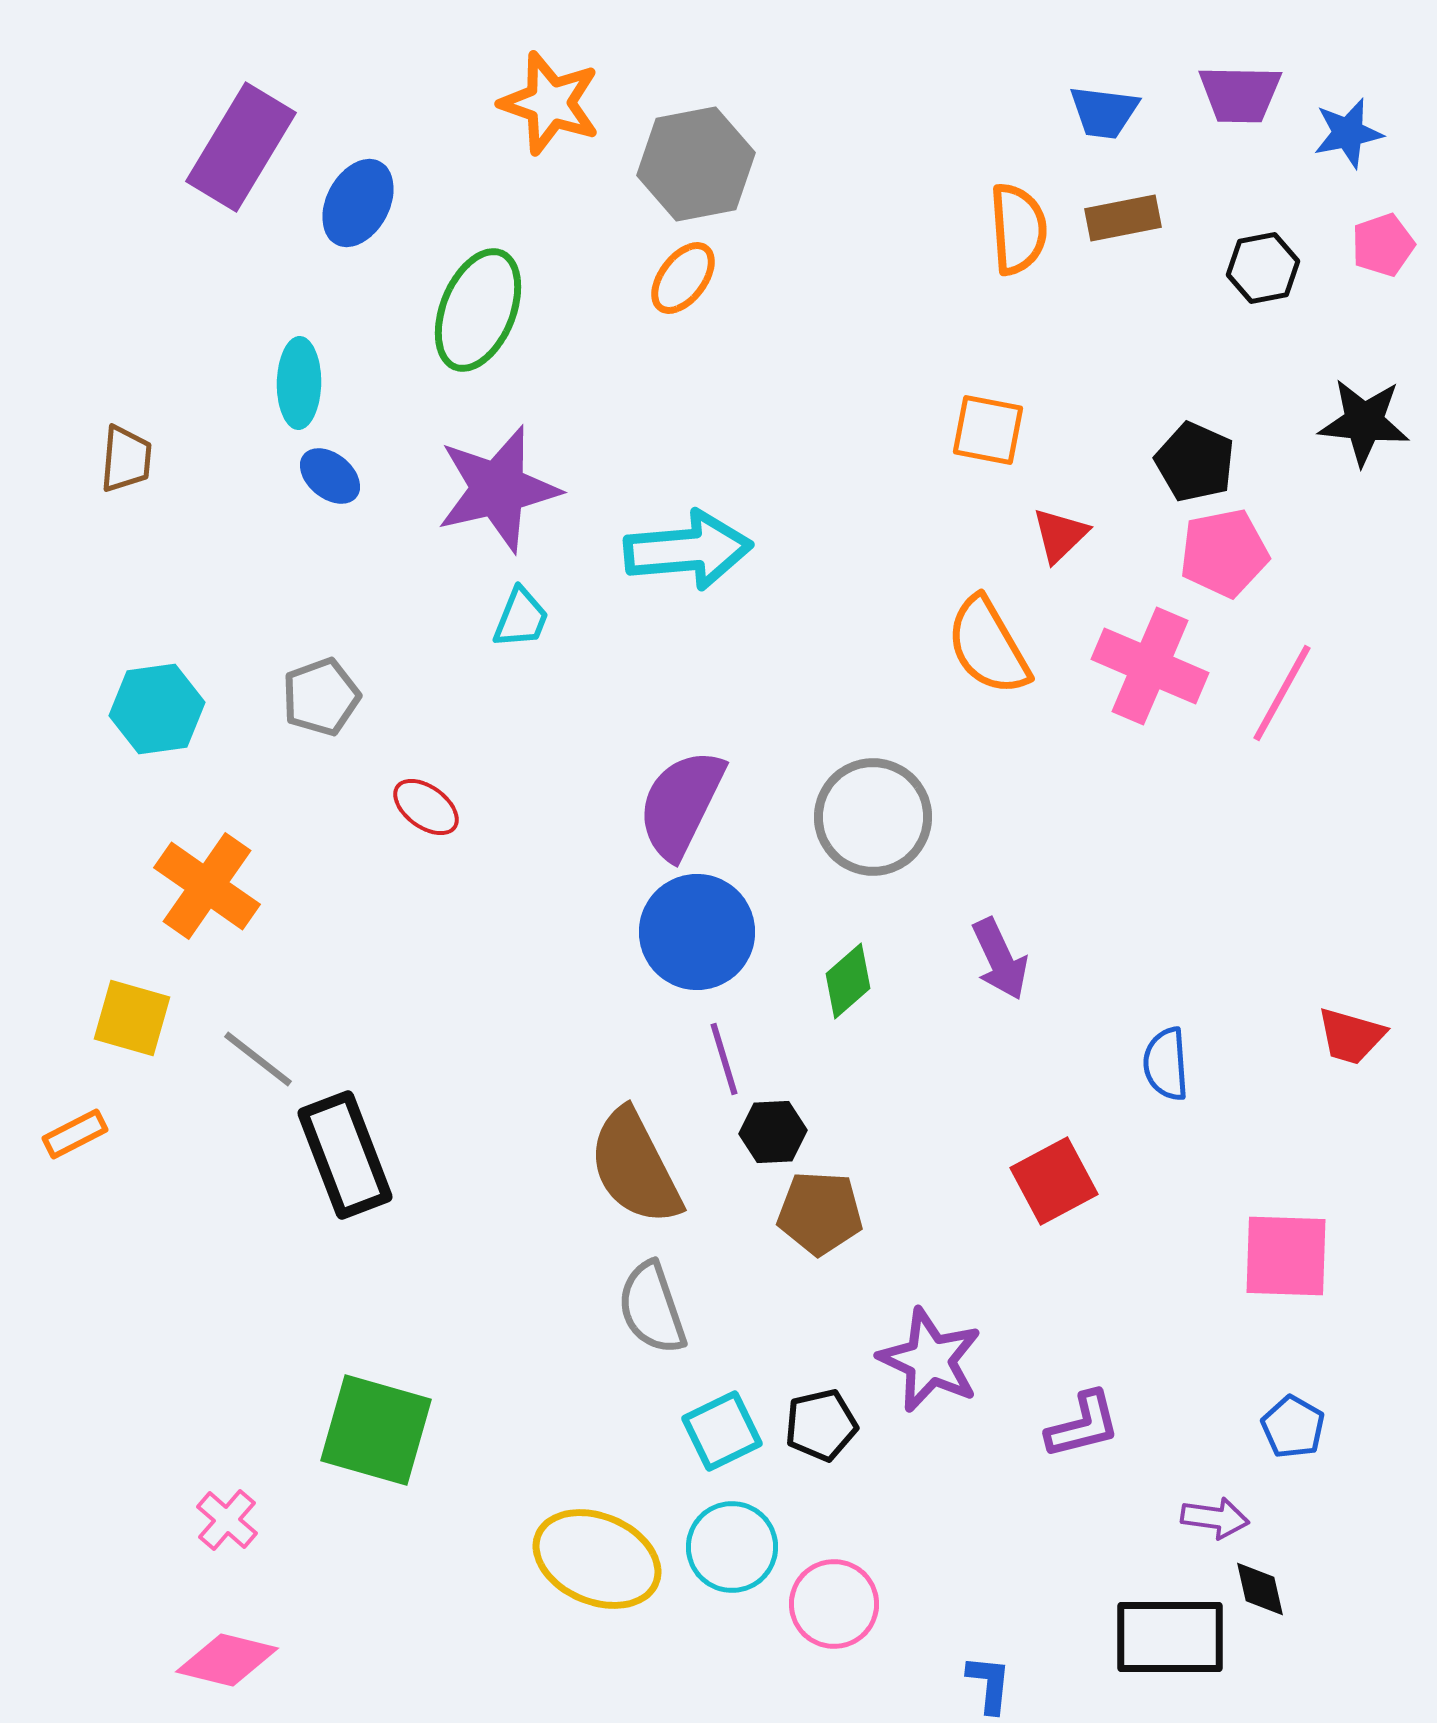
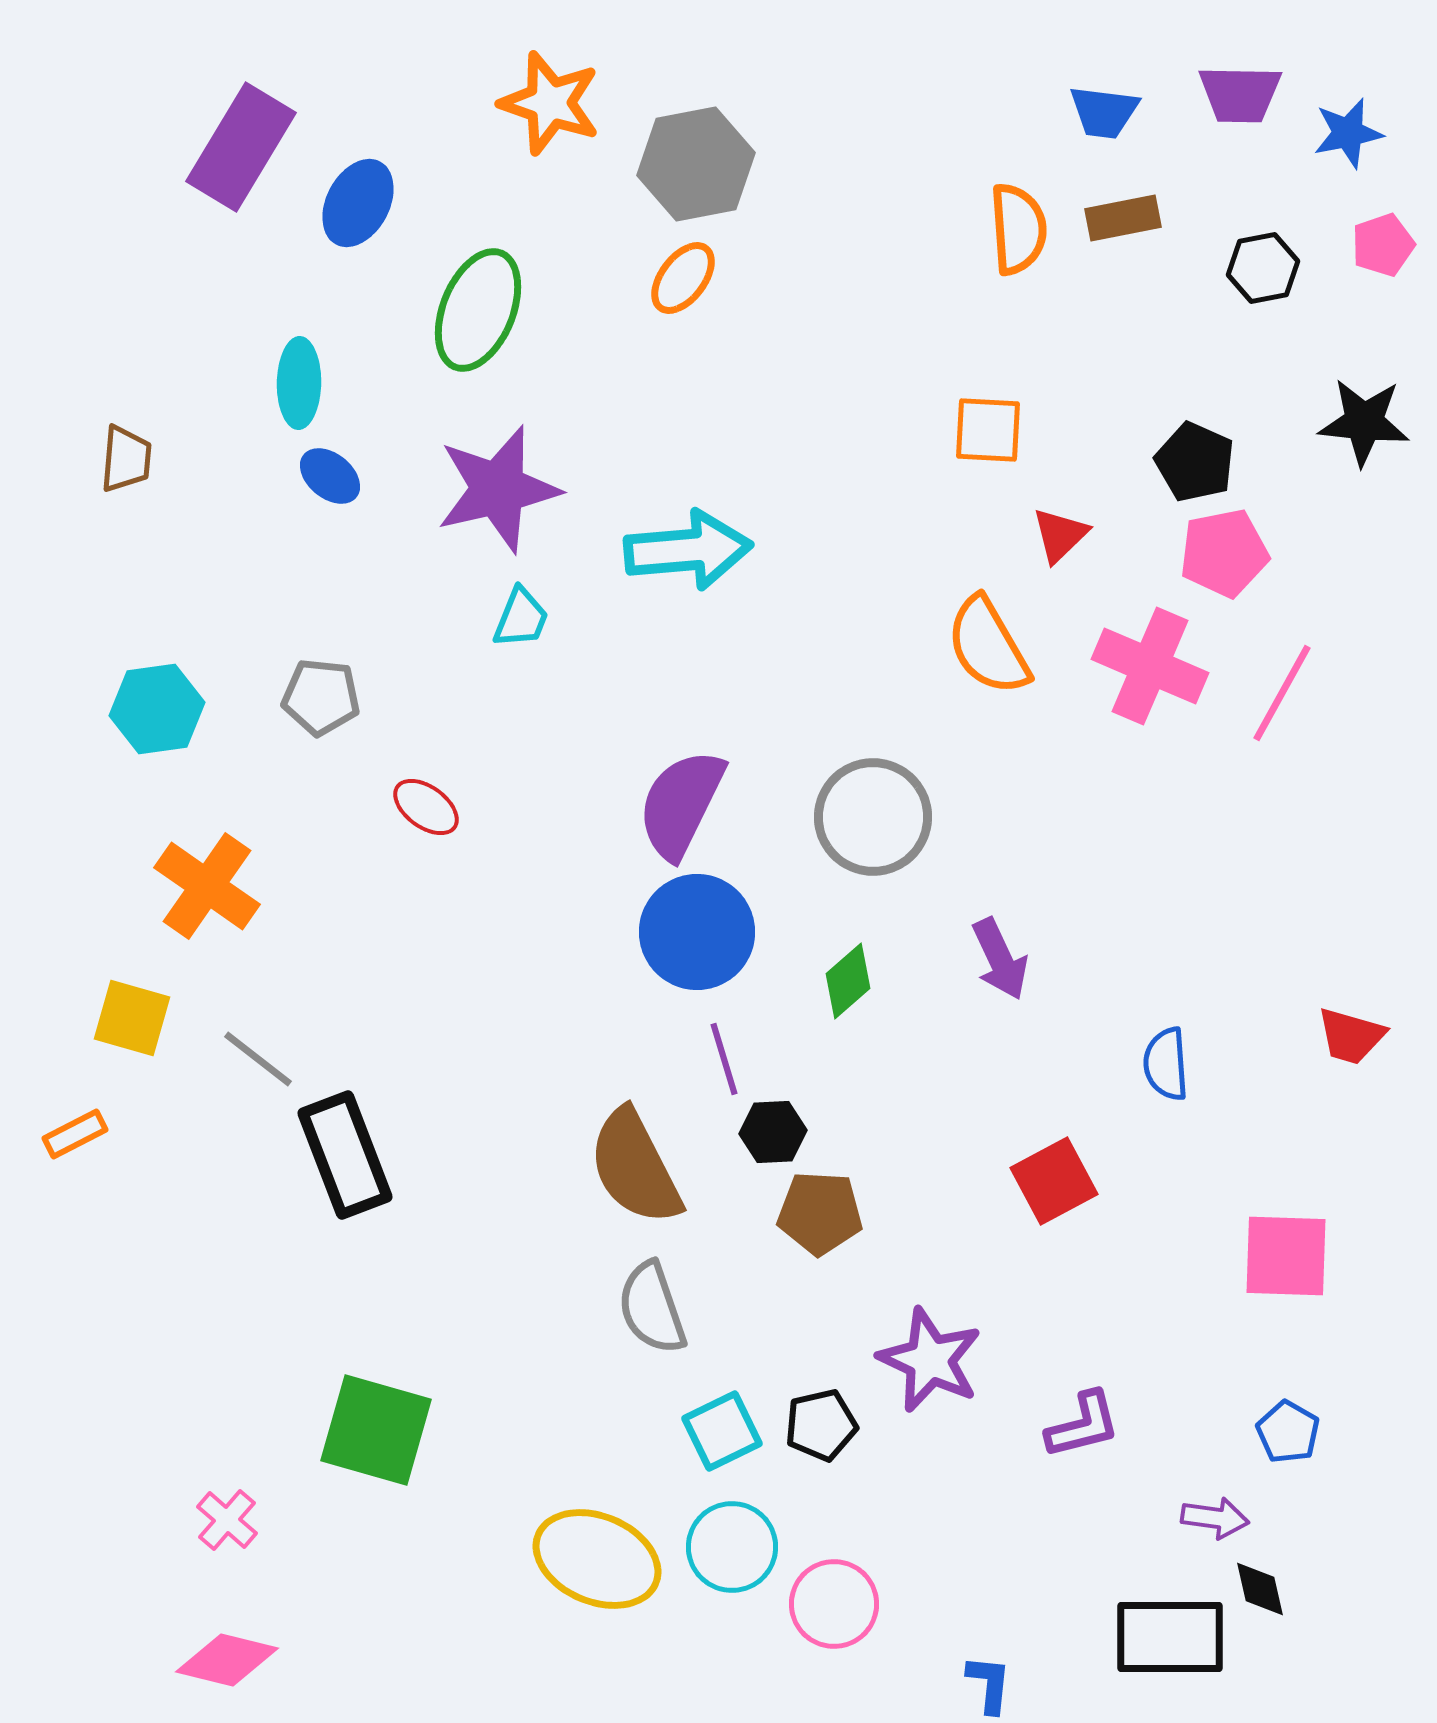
orange square at (988, 430): rotated 8 degrees counterclockwise
gray pentagon at (321, 697): rotated 26 degrees clockwise
blue pentagon at (1293, 1427): moved 5 px left, 5 px down
